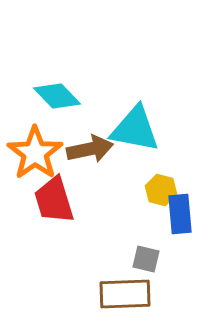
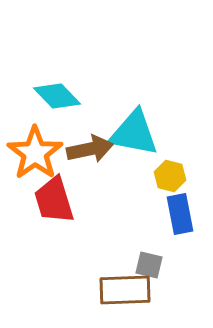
cyan triangle: moved 1 px left, 4 px down
yellow hexagon: moved 9 px right, 14 px up
blue rectangle: rotated 6 degrees counterclockwise
gray square: moved 3 px right, 6 px down
brown rectangle: moved 4 px up
